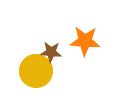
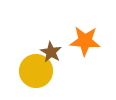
brown star: rotated 25 degrees clockwise
